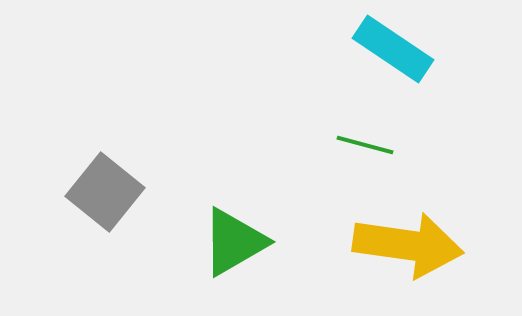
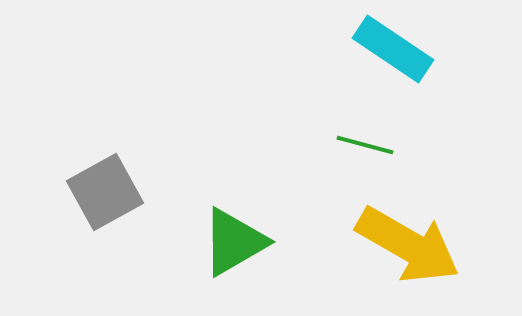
gray square: rotated 22 degrees clockwise
yellow arrow: rotated 22 degrees clockwise
